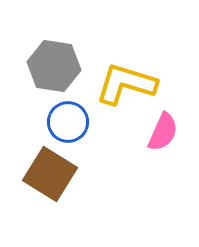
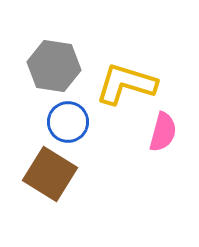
pink semicircle: rotated 9 degrees counterclockwise
